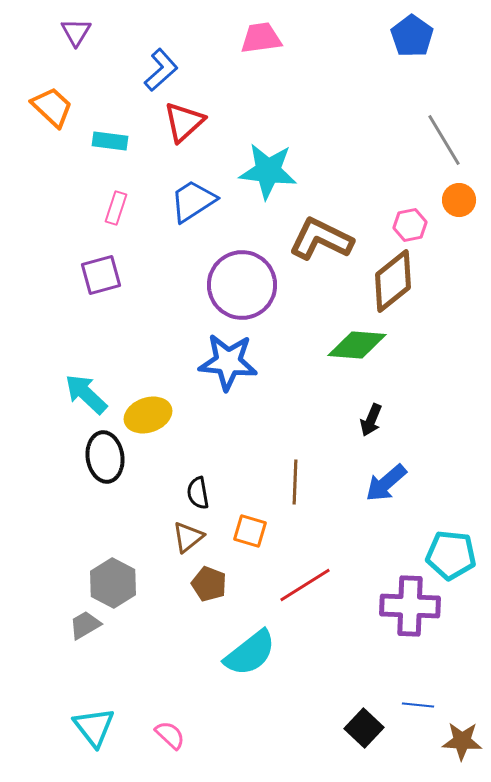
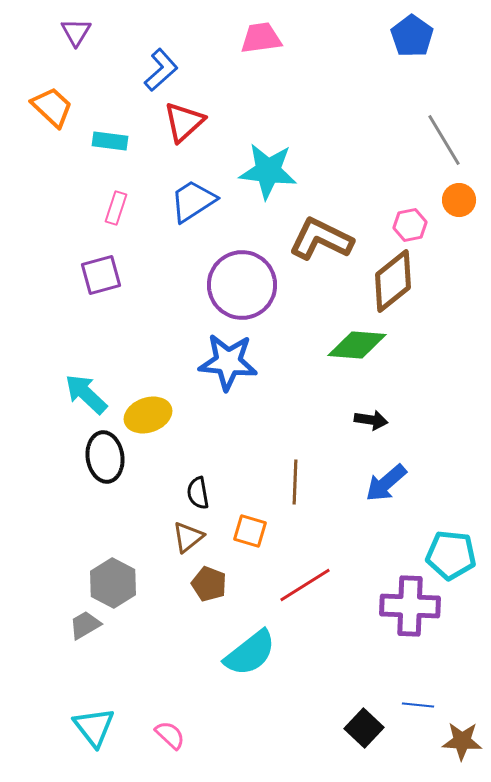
black arrow: rotated 104 degrees counterclockwise
